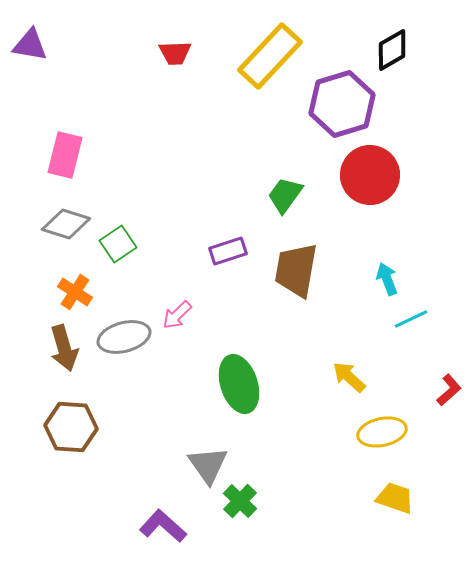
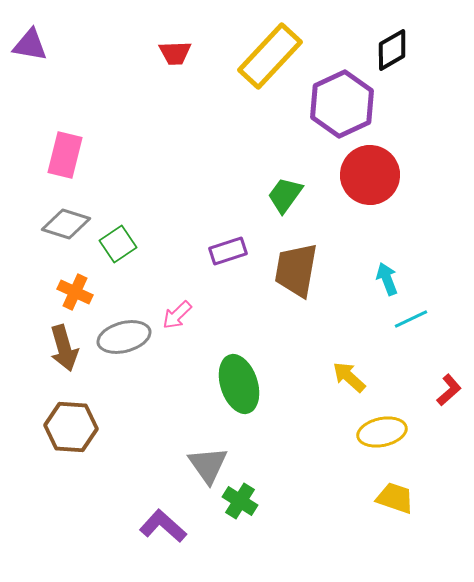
purple hexagon: rotated 8 degrees counterclockwise
orange cross: rotated 8 degrees counterclockwise
green cross: rotated 12 degrees counterclockwise
